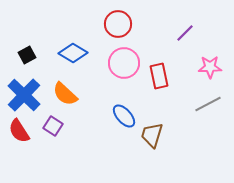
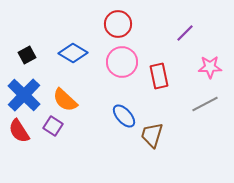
pink circle: moved 2 px left, 1 px up
orange semicircle: moved 6 px down
gray line: moved 3 px left
